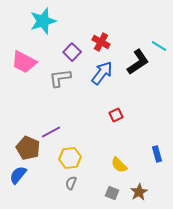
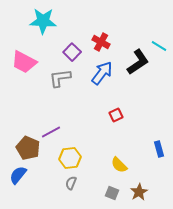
cyan star: rotated 20 degrees clockwise
blue rectangle: moved 2 px right, 5 px up
